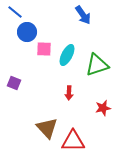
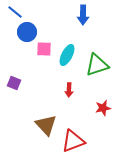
blue arrow: rotated 36 degrees clockwise
red arrow: moved 3 px up
brown triangle: moved 1 px left, 3 px up
red triangle: rotated 20 degrees counterclockwise
